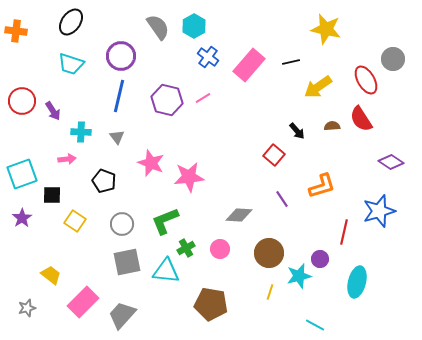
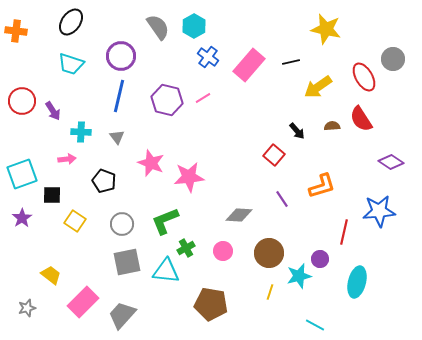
red ellipse at (366, 80): moved 2 px left, 3 px up
blue star at (379, 211): rotated 12 degrees clockwise
pink circle at (220, 249): moved 3 px right, 2 px down
